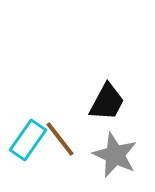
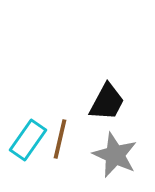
brown line: rotated 51 degrees clockwise
